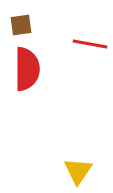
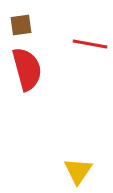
red semicircle: rotated 15 degrees counterclockwise
